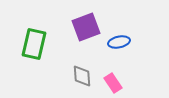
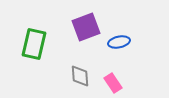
gray diamond: moved 2 px left
